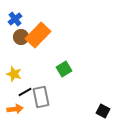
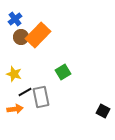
green square: moved 1 px left, 3 px down
